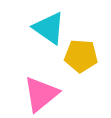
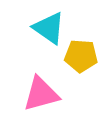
pink triangle: rotated 24 degrees clockwise
